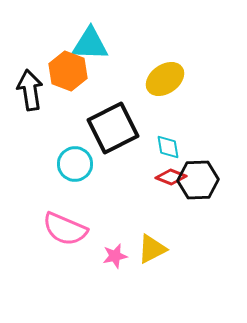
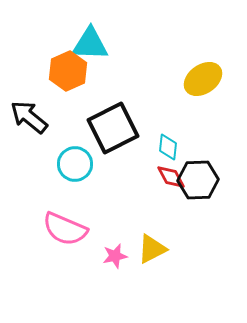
orange hexagon: rotated 15 degrees clockwise
yellow ellipse: moved 38 px right
black arrow: moved 1 px left, 27 px down; rotated 42 degrees counterclockwise
cyan diamond: rotated 16 degrees clockwise
red diamond: rotated 40 degrees clockwise
